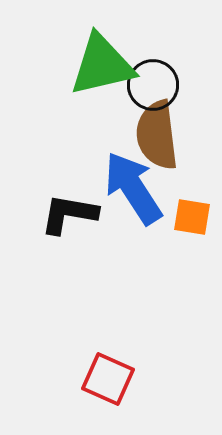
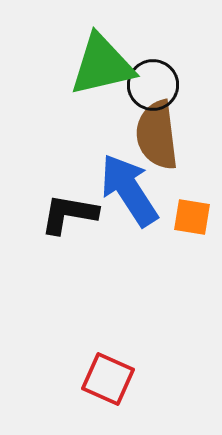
blue arrow: moved 4 px left, 2 px down
